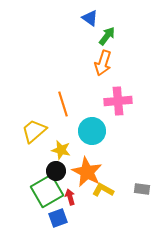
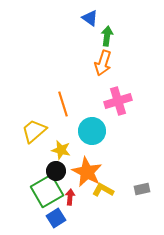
green arrow: rotated 30 degrees counterclockwise
pink cross: rotated 12 degrees counterclockwise
gray rectangle: rotated 21 degrees counterclockwise
red arrow: rotated 21 degrees clockwise
blue square: moved 2 px left; rotated 12 degrees counterclockwise
